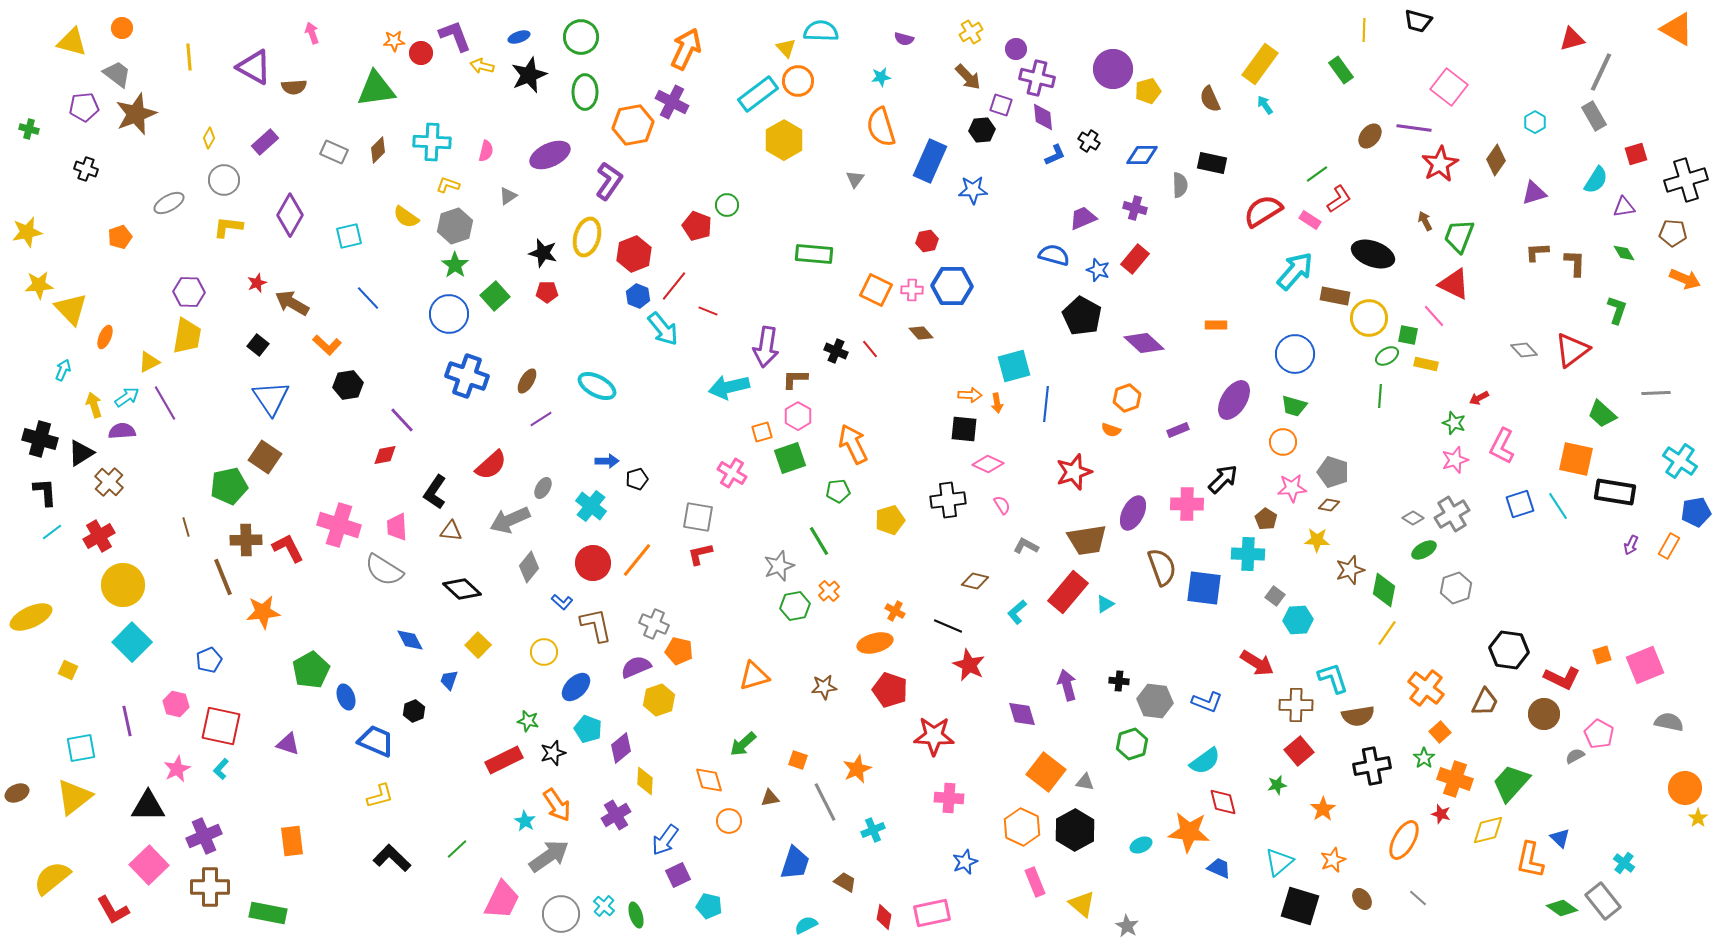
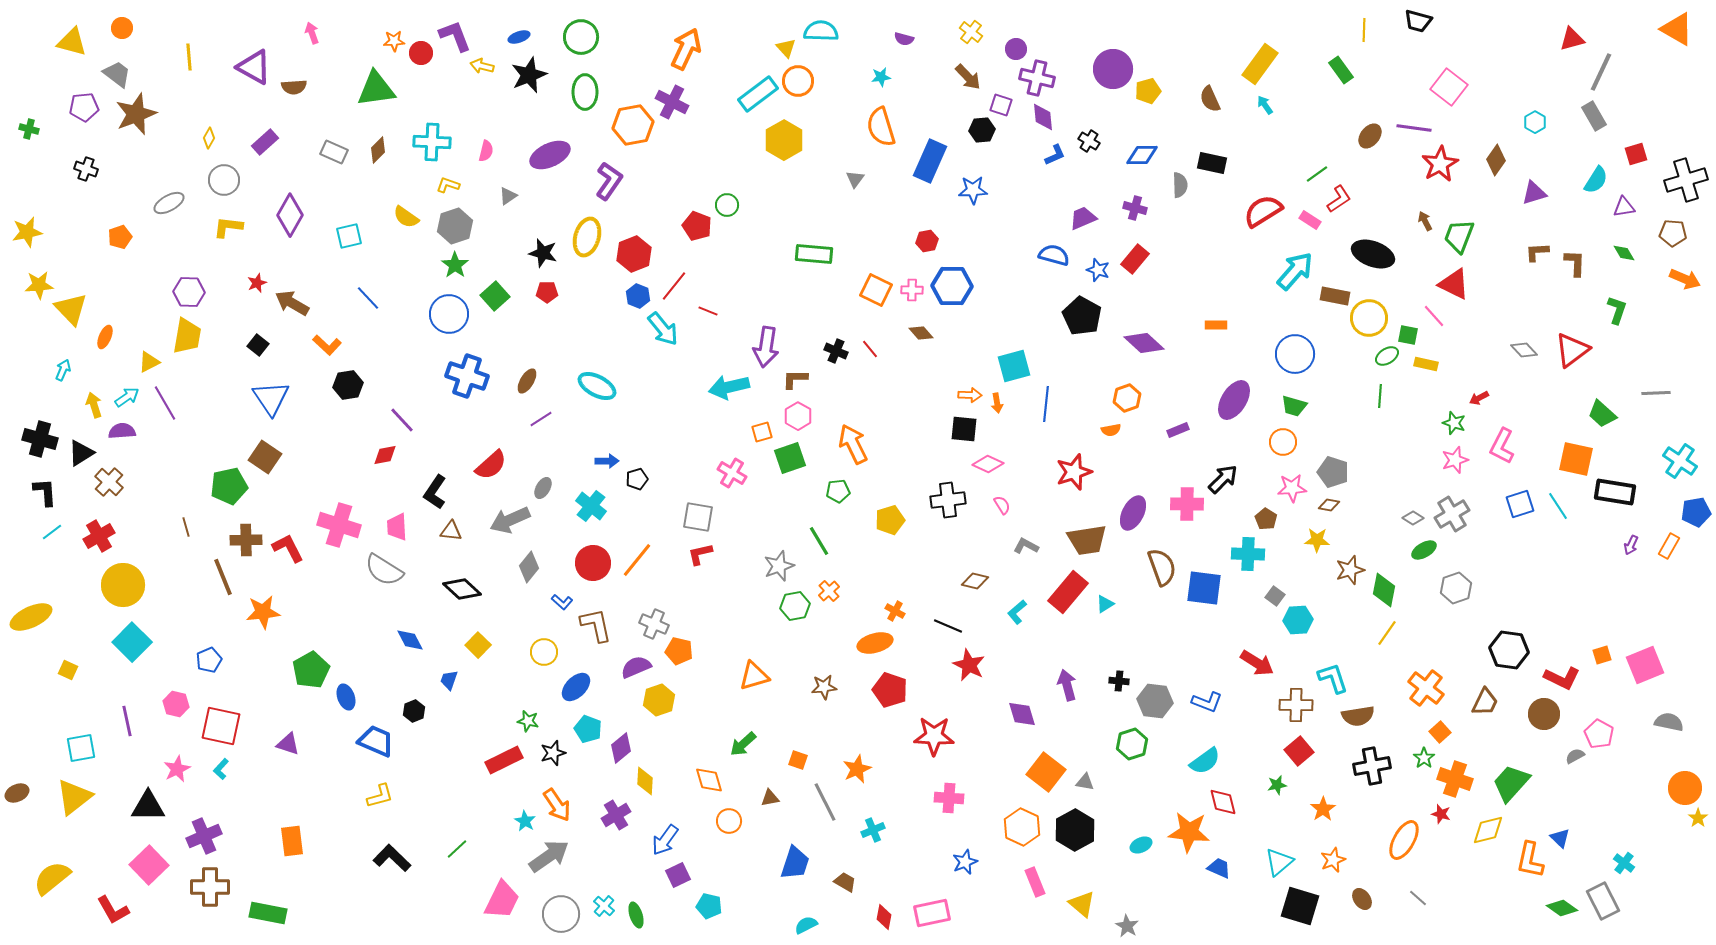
yellow cross at (971, 32): rotated 20 degrees counterclockwise
orange semicircle at (1111, 430): rotated 30 degrees counterclockwise
gray rectangle at (1603, 901): rotated 12 degrees clockwise
